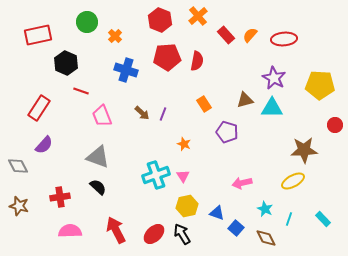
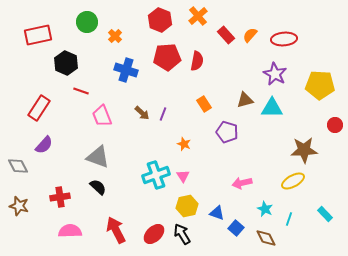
purple star at (274, 78): moved 1 px right, 4 px up
cyan rectangle at (323, 219): moved 2 px right, 5 px up
